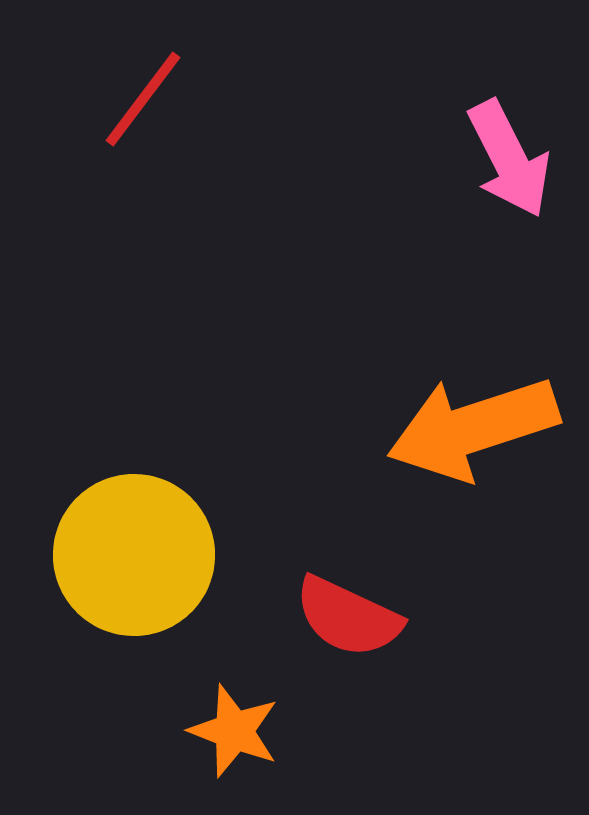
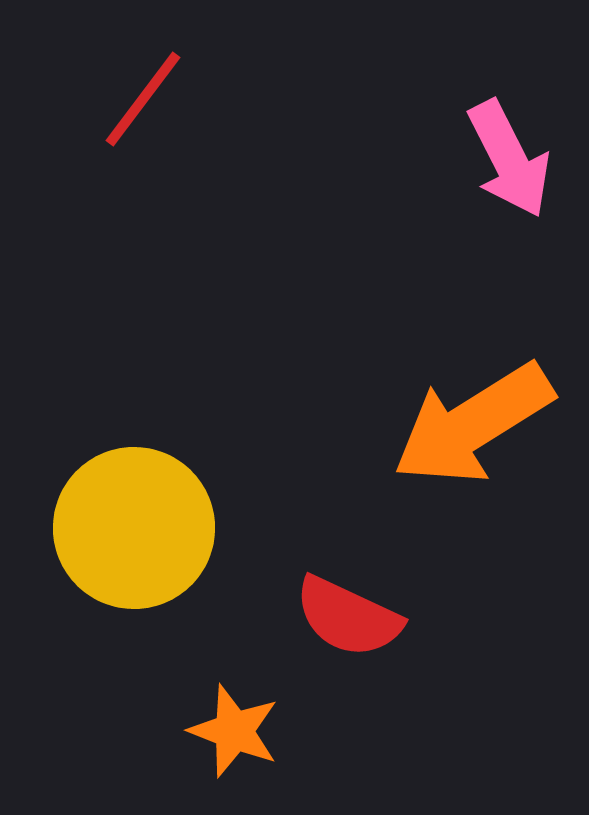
orange arrow: moved 4 px up; rotated 14 degrees counterclockwise
yellow circle: moved 27 px up
